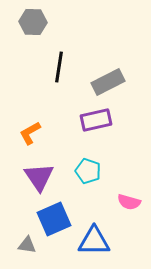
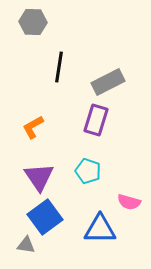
purple rectangle: rotated 60 degrees counterclockwise
orange L-shape: moved 3 px right, 6 px up
blue square: moved 9 px left, 2 px up; rotated 12 degrees counterclockwise
blue triangle: moved 6 px right, 12 px up
gray triangle: moved 1 px left
